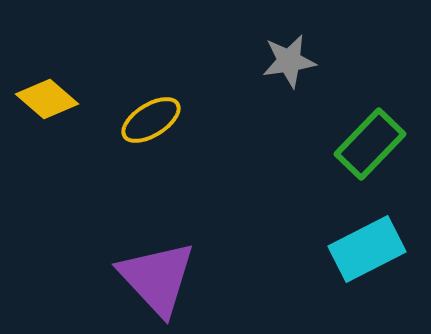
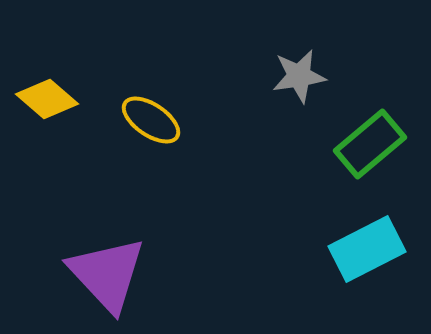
gray star: moved 10 px right, 15 px down
yellow ellipse: rotated 66 degrees clockwise
green rectangle: rotated 6 degrees clockwise
purple triangle: moved 50 px left, 4 px up
